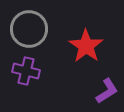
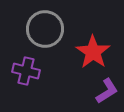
gray circle: moved 16 px right
red star: moved 7 px right, 6 px down
